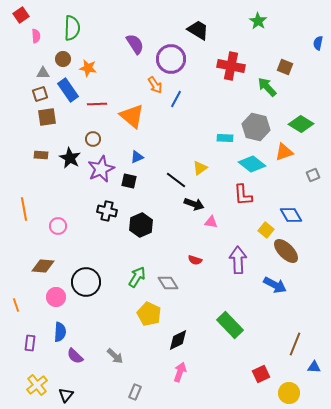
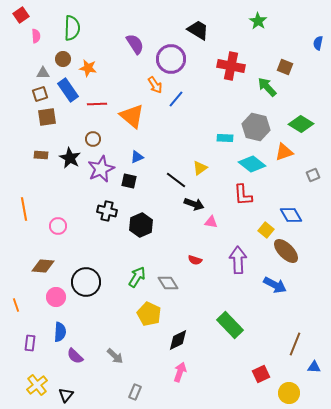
blue line at (176, 99): rotated 12 degrees clockwise
